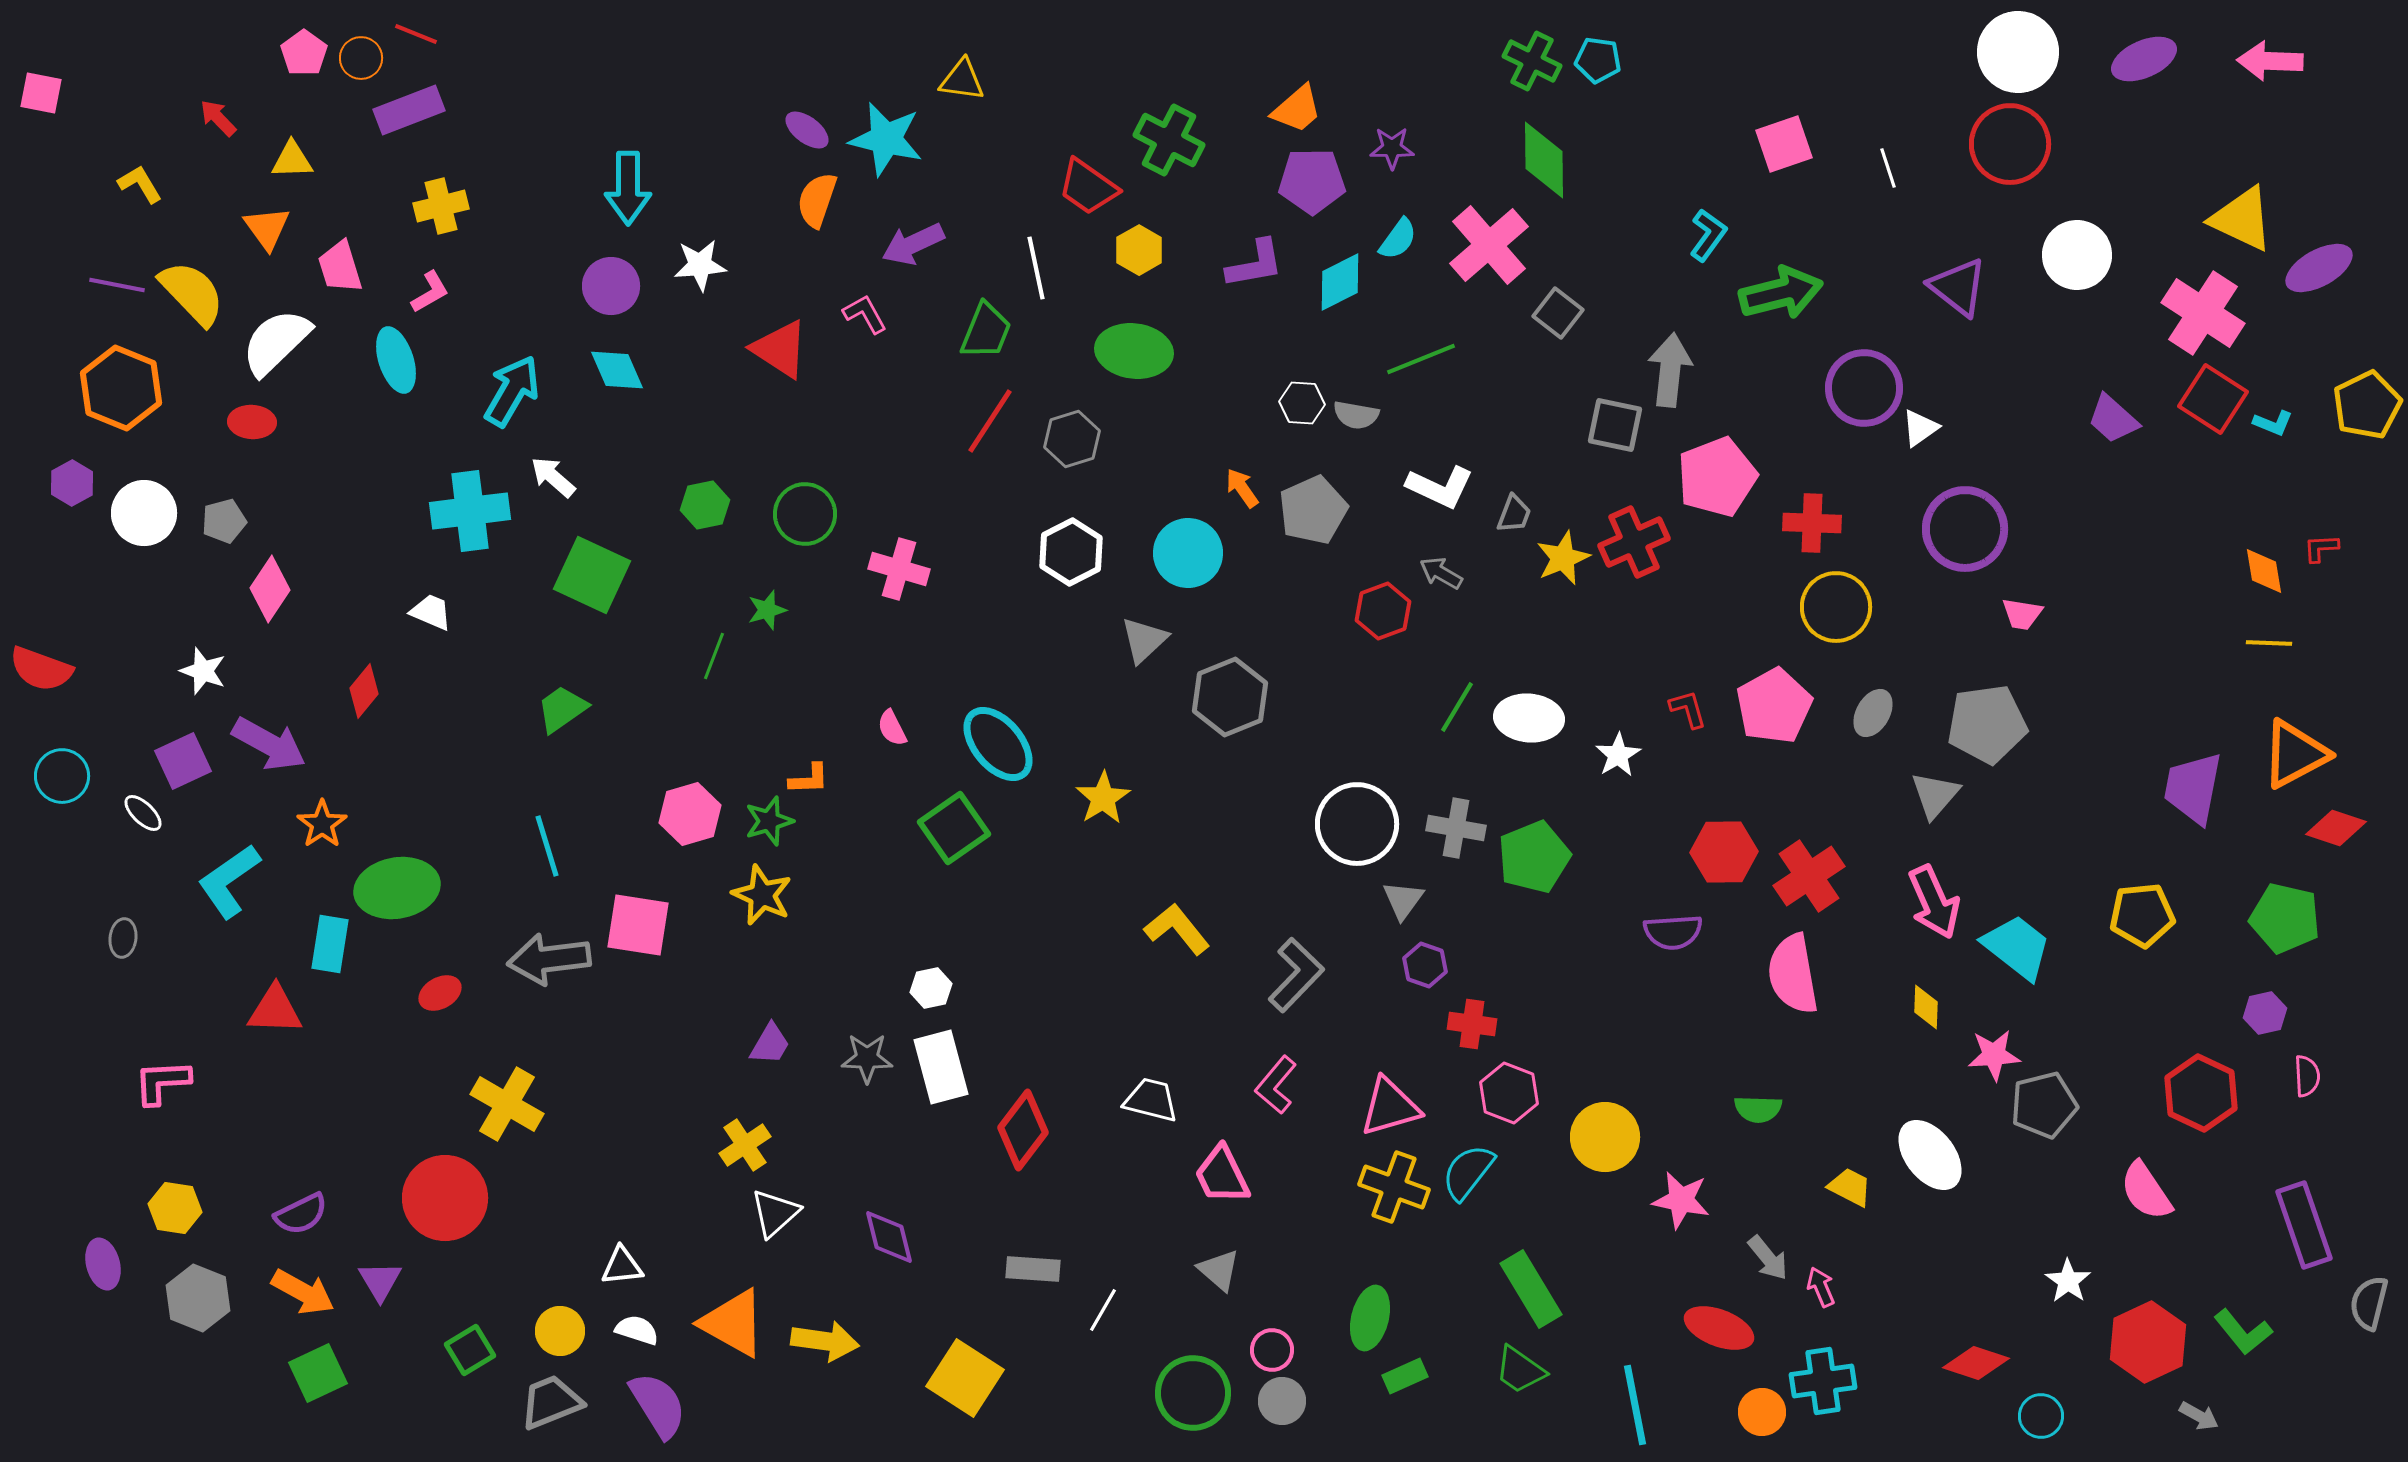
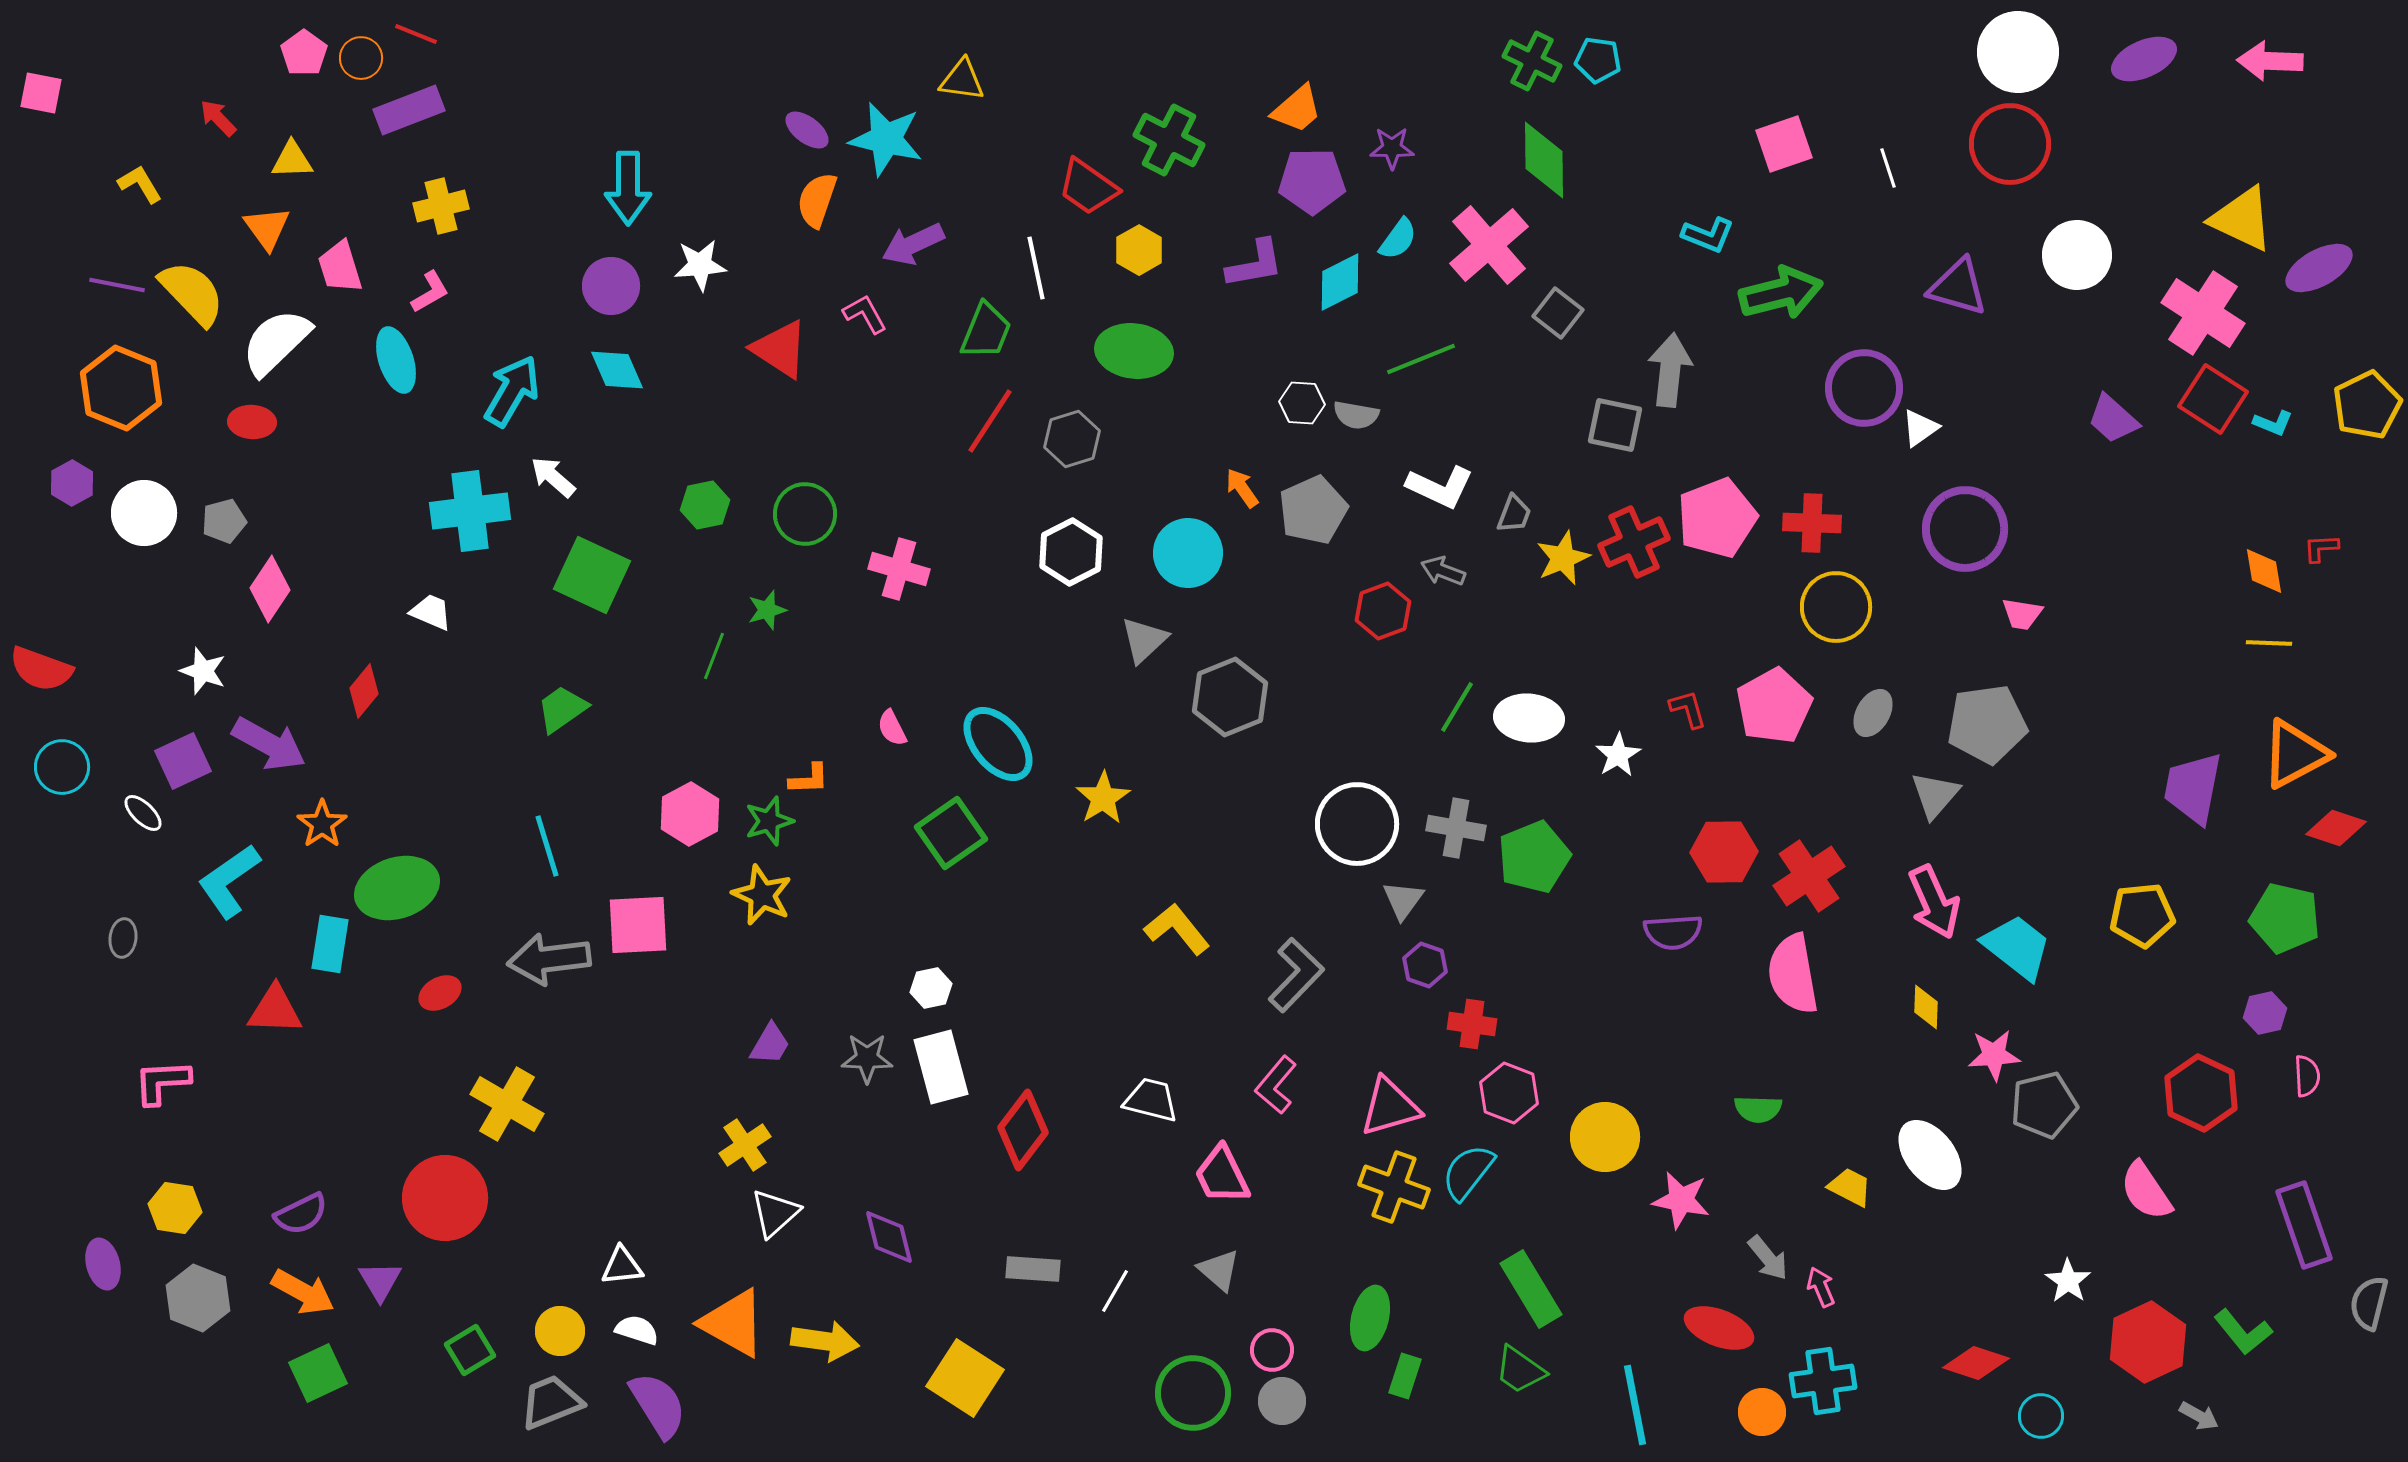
cyan L-shape at (1708, 235): rotated 76 degrees clockwise
purple triangle at (1958, 287): rotated 22 degrees counterclockwise
pink pentagon at (1717, 477): moved 41 px down
gray arrow at (1441, 573): moved 2 px right, 2 px up; rotated 9 degrees counterclockwise
cyan circle at (62, 776): moved 9 px up
pink hexagon at (690, 814): rotated 12 degrees counterclockwise
green square at (954, 828): moved 3 px left, 5 px down
green ellipse at (397, 888): rotated 8 degrees counterclockwise
pink square at (638, 925): rotated 12 degrees counterclockwise
white line at (1103, 1310): moved 12 px right, 19 px up
green rectangle at (1405, 1376): rotated 48 degrees counterclockwise
